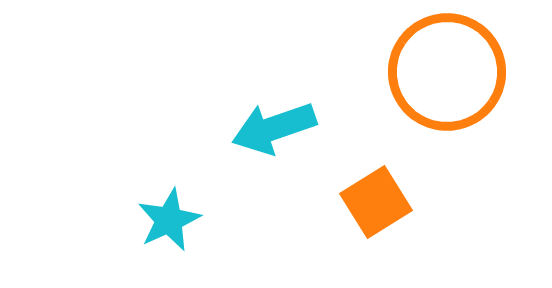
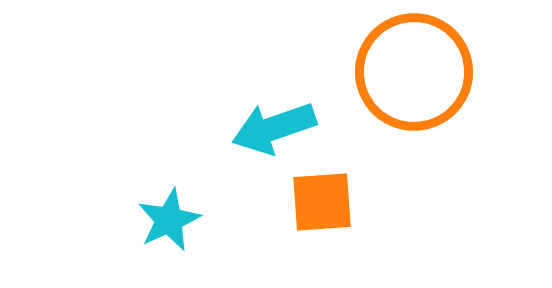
orange circle: moved 33 px left
orange square: moved 54 px left; rotated 28 degrees clockwise
